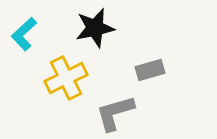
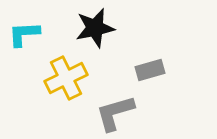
cyan L-shape: rotated 40 degrees clockwise
